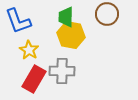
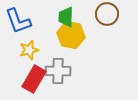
yellow star: rotated 24 degrees clockwise
gray cross: moved 4 px left
